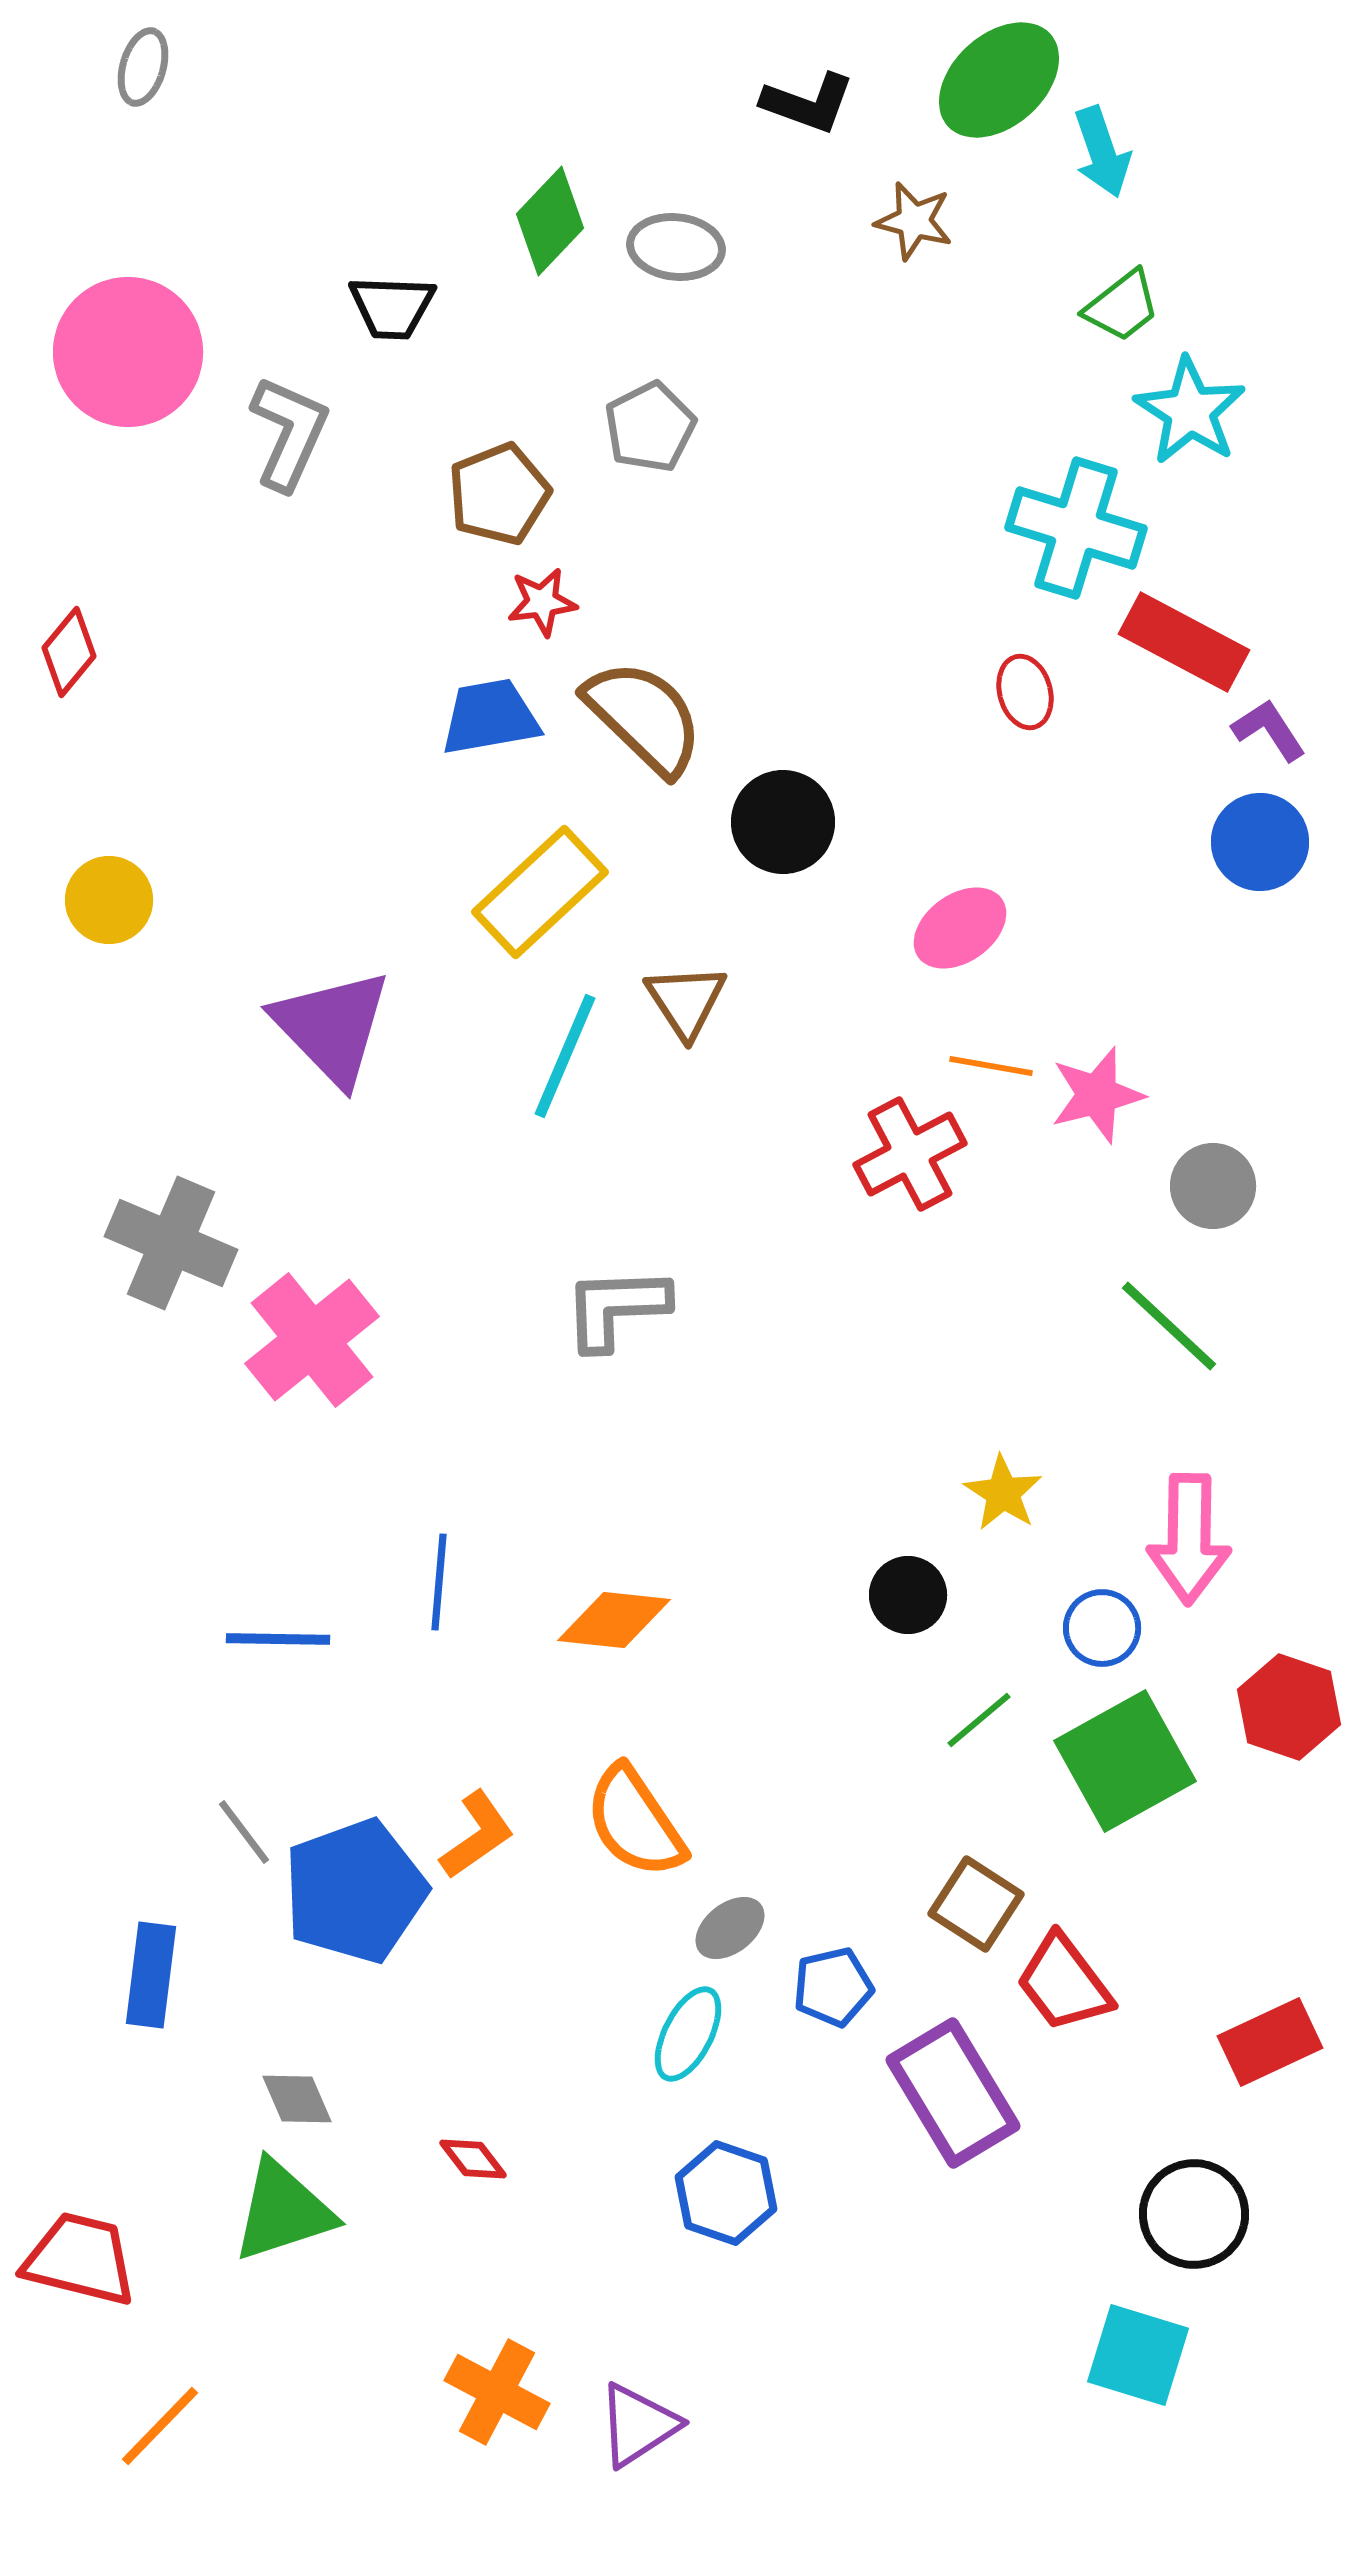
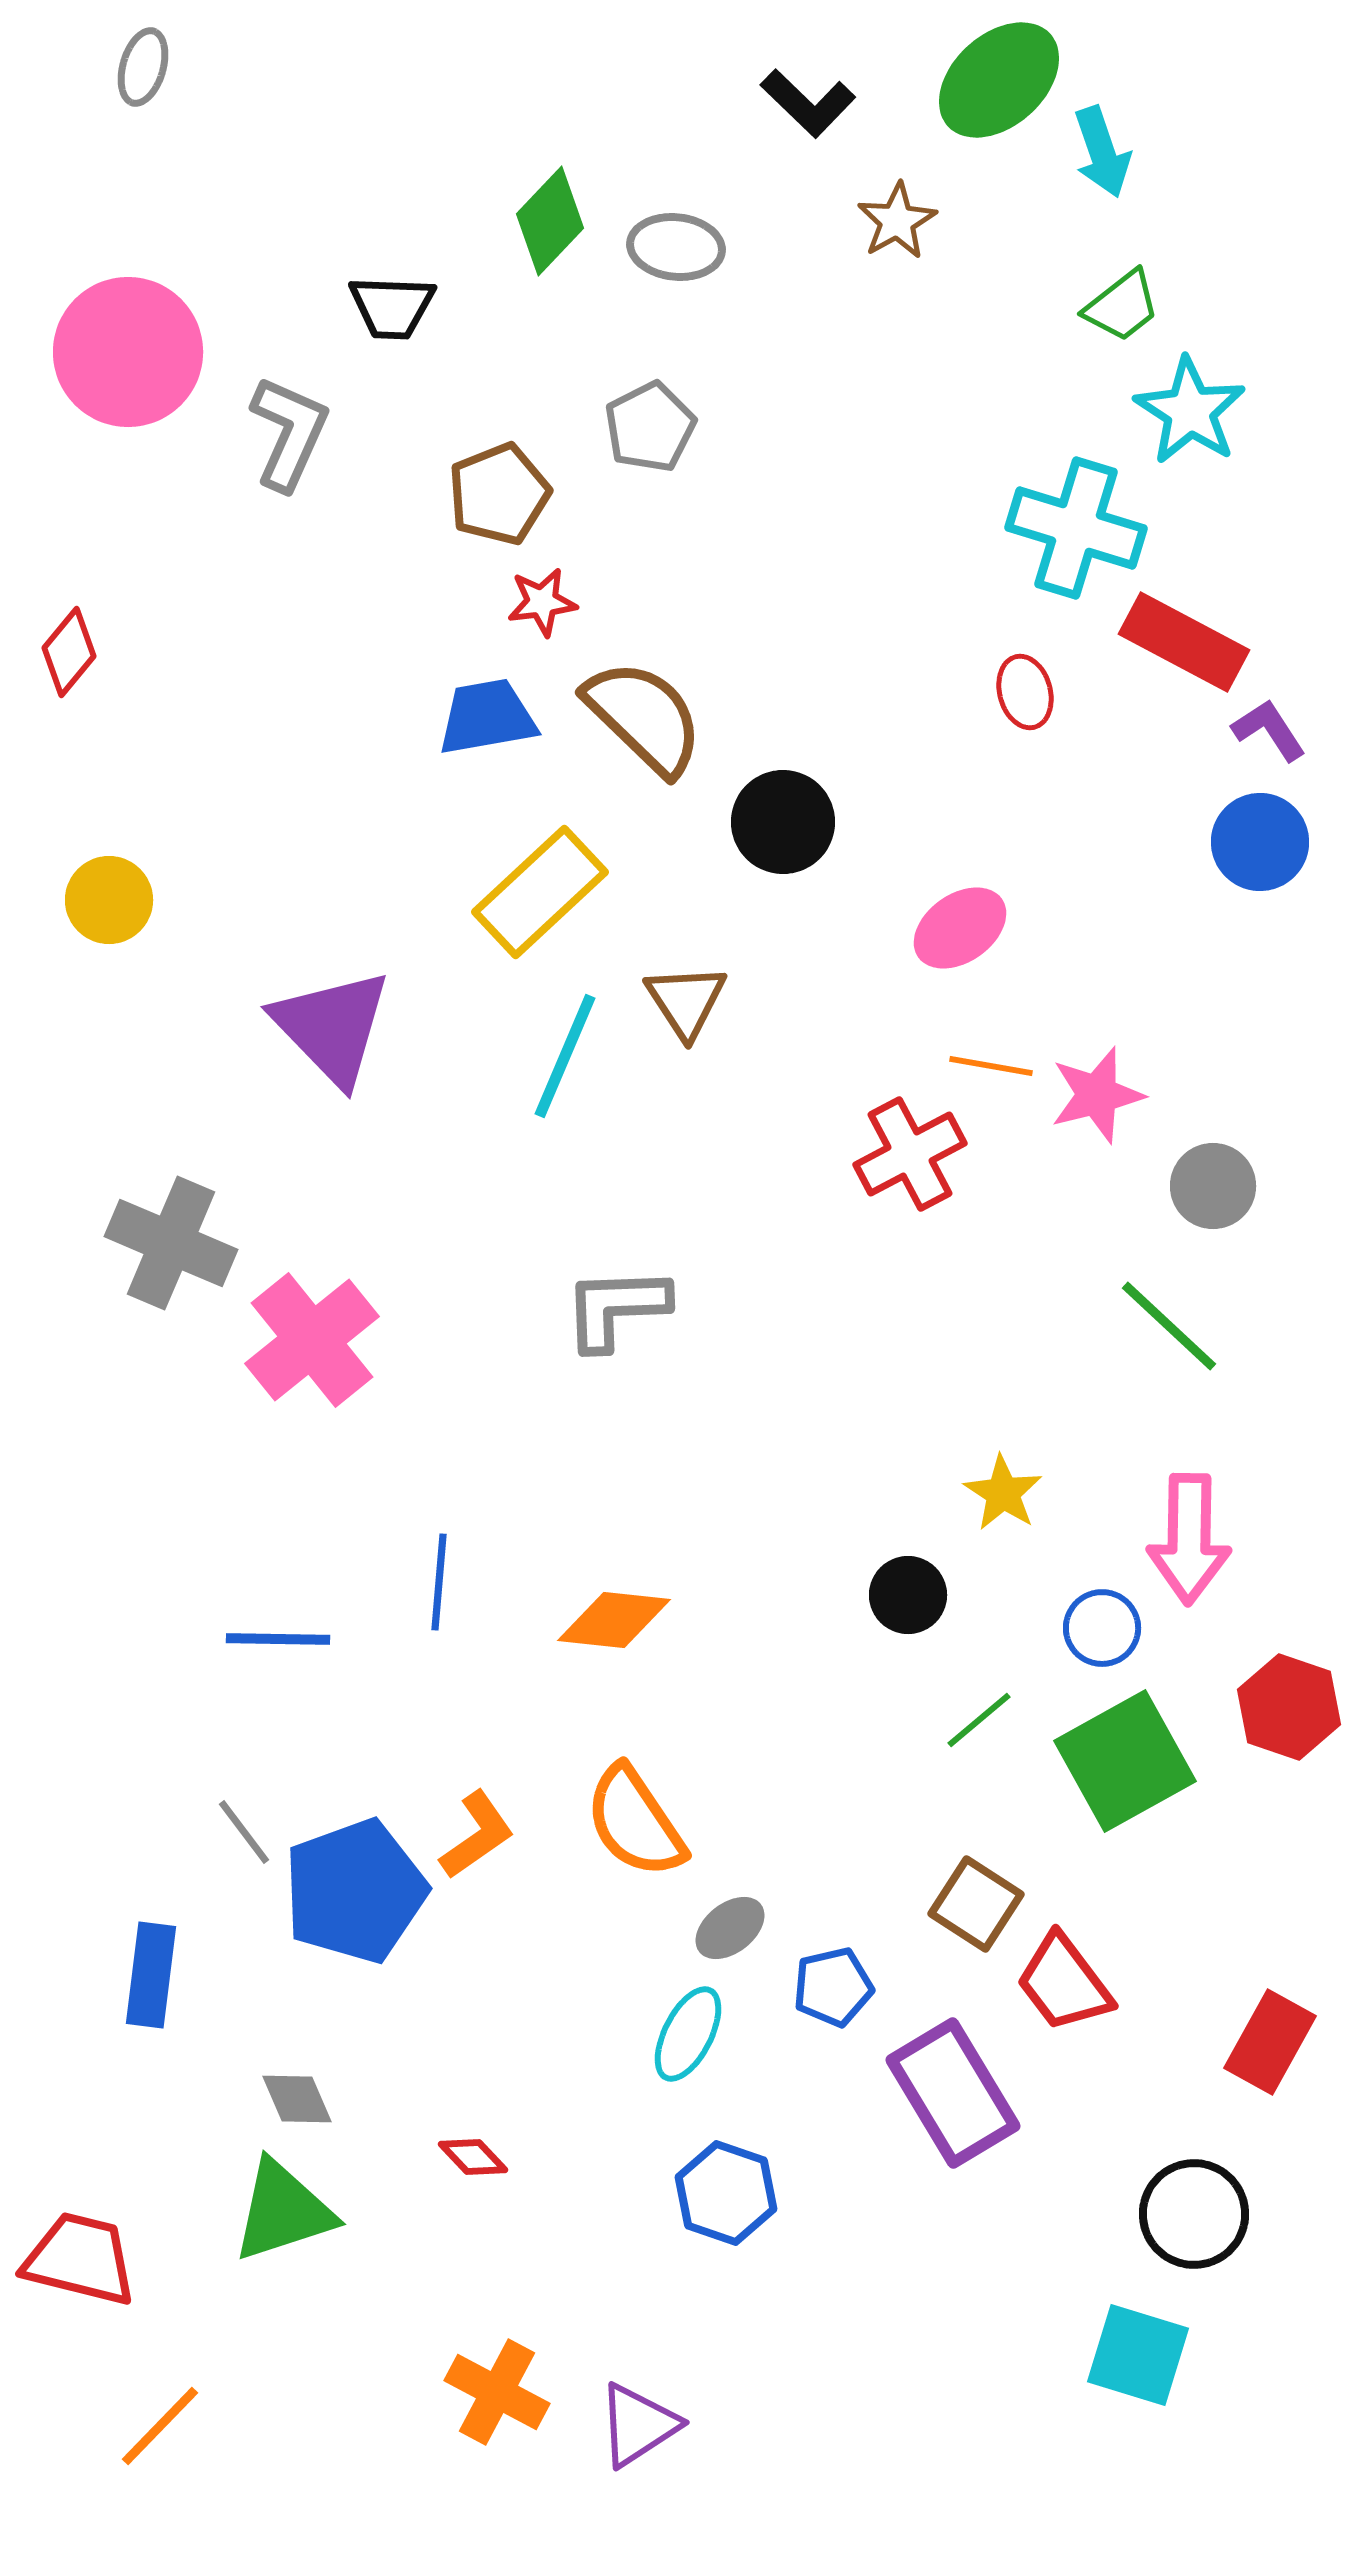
black L-shape at (808, 103): rotated 24 degrees clockwise
brown star at (914, 221): moved 17 px left; rotated 28 degrees clockwise
blue trapezoid at (490, 717): moved 3 px left
red rectangle at (1270, 2042): rotated 36 degrees counterclockwise
red diamond at (473, 2159): moved 2 px up; rotated 6 degrees counterclockwise
